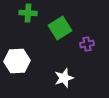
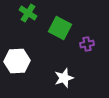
green cross: rotated 30 degrees clockwise
green square: rotated 30 degrees counterclockwise
